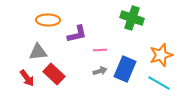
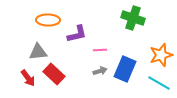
green cross: moved 1 px right
red arrow: moved 1 px right
